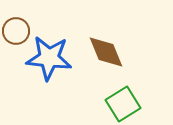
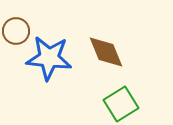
green square: moved 2 px left
